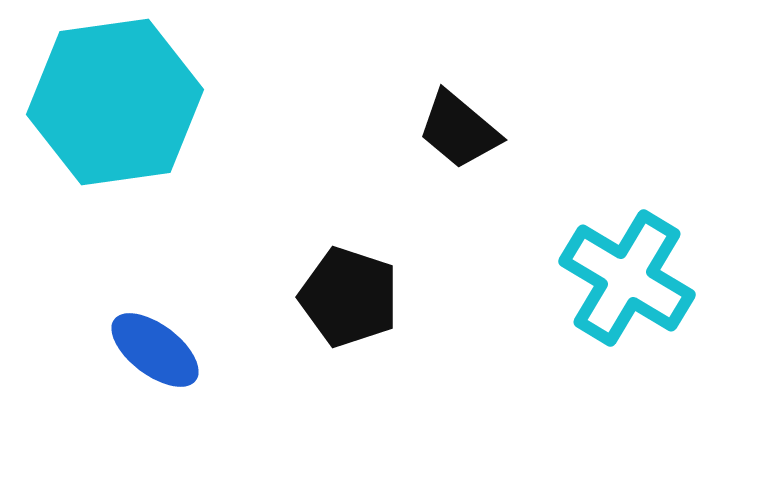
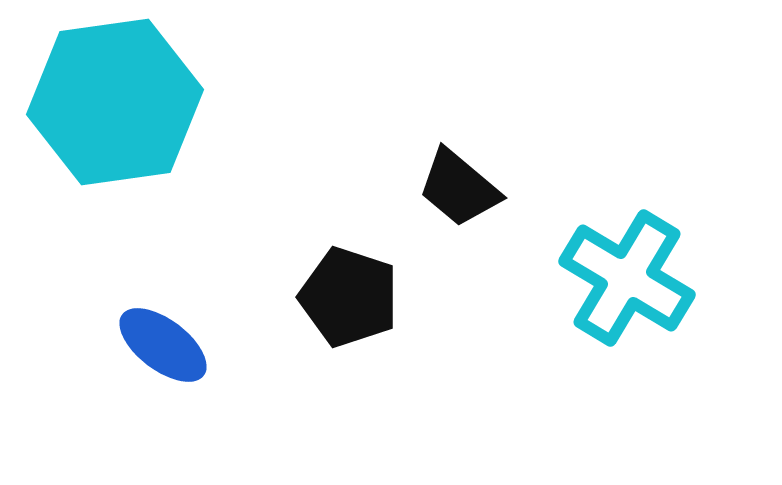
black trapezoid: moved 58 px down
blue ellipse: moved 8 px right, 5 px up
